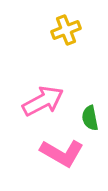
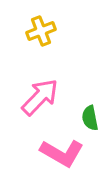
yellow cross: moved 25 px left, 1 px down
pink arrow: moved 3 px left, 4 px up; rotated 18 degrees counterclockwise
